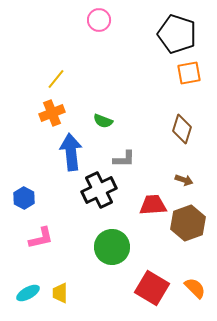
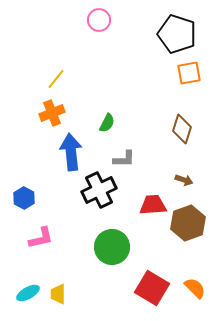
green semicircle: moved 4 px right, 2 px down; rotated 84 degrees counterclockwise
yellow trapezoid: moved 2 px left, 1 px down
